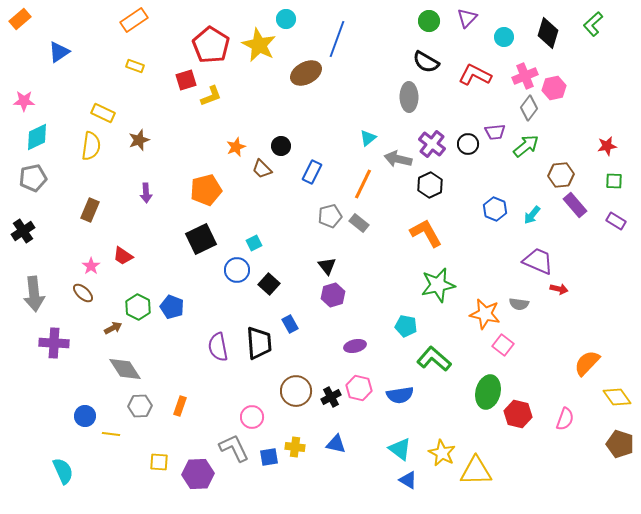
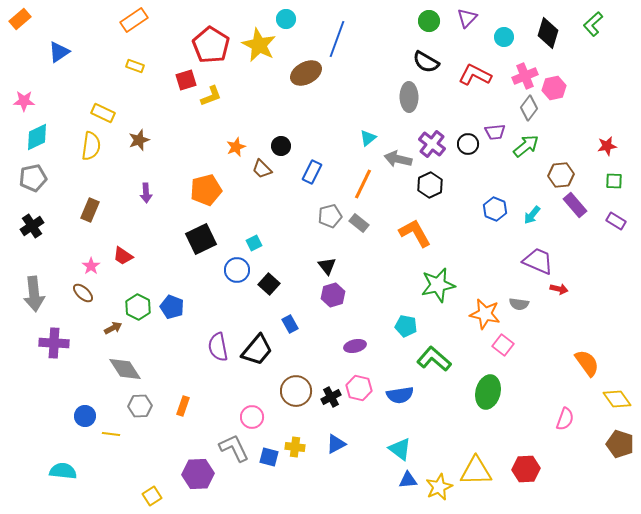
black cross at (23, 231): moved 9 px right, 5 px up
orange L-shape at (426, 233): moved 11 px left
black trapezoid at (259, 343): moved 2 px left, 7 px down; rotated 44 degrees clockwise
orange semicircle at (587, 363): rotated 100 degrees clockwise
yellow diamond at (617, 397): moved 2 px down
orange rectangle at (180, 406): moved 3 px right
red hexagon at (518, 414): moved 8 px right, 55 px down; rotated 16 degrees counterclockwise
blue triangle at (336, 444): rotated 40 degrees counterclockwise
yellow star at (442, 453): moved 3 px left, 34 px down; rotated 20 degrees clockwise
blue square at (269, 457): rotated 24 degrees clockwise
yellow square at (159, 462): moved 7 px left, 34 px down; rotated 36 degrees counterclockwise
cyan semicircle at (63, 471): rotated 60 degrees counterclockwise
blue triangle at (408, 480): rotated 36 degrees counterclockwise
